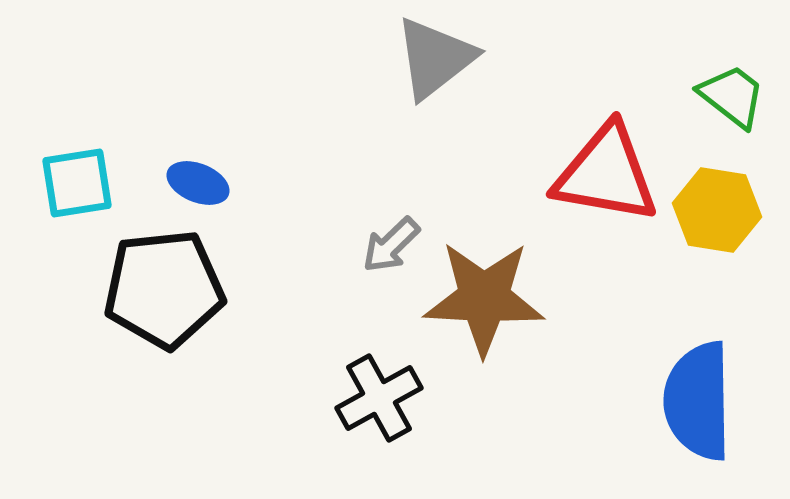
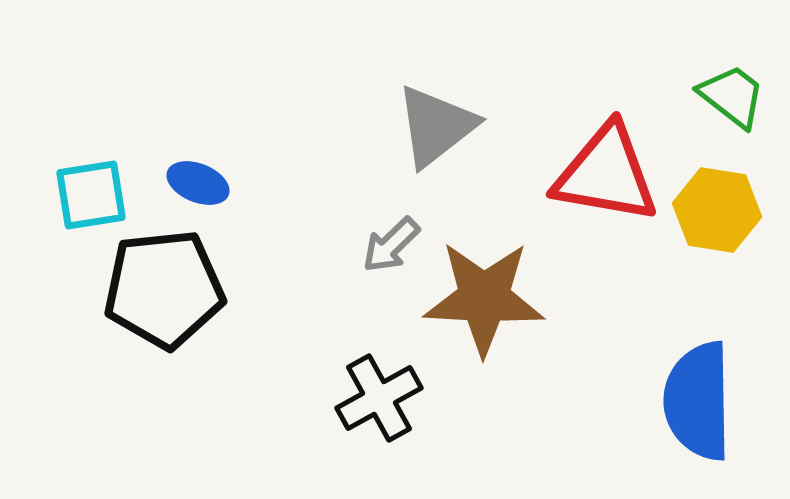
gray triangle: moved 1 px right, 68 px down
cyan square: moved 14 px right, 12 px down
